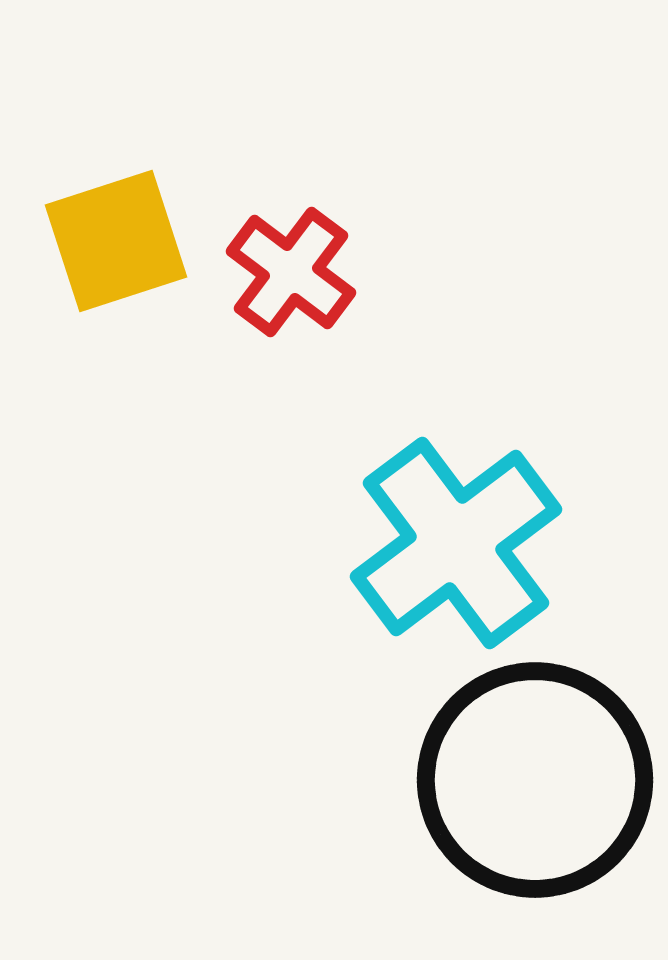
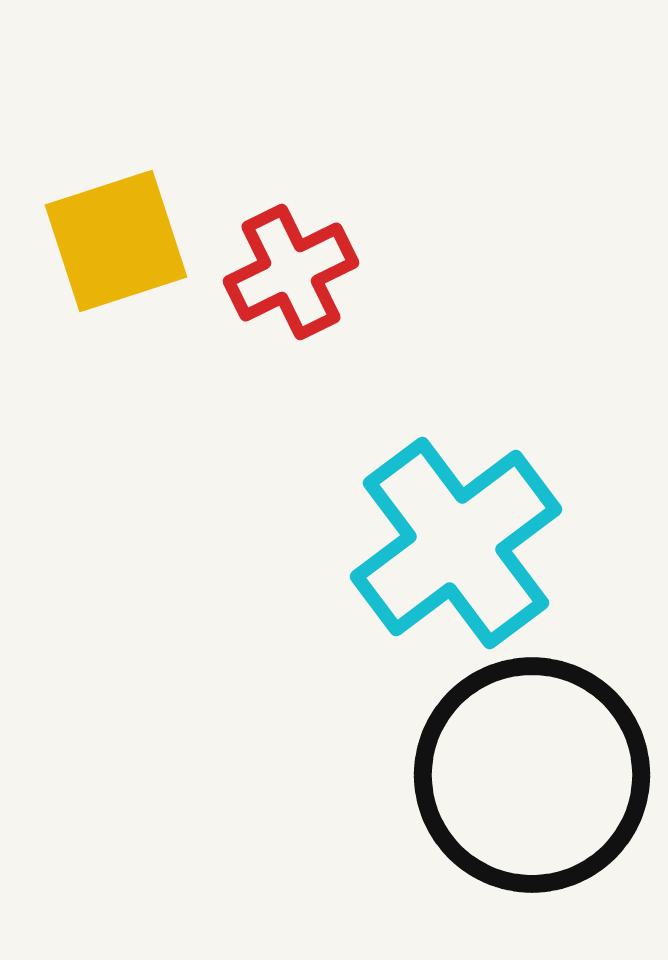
red cross: rotated 27 degrees clockwise
black circle: moved 3 px left, 5 px up
